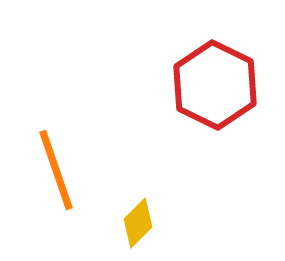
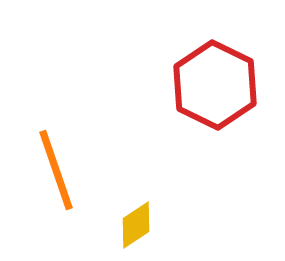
yellow diamond: moved 2 px left, 2 px down; rotated 12 degrees clockwise
